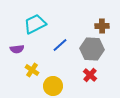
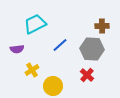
yellow cross: rotated 24 degrees clockwise
red cross: moved 3 px left
